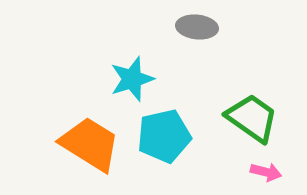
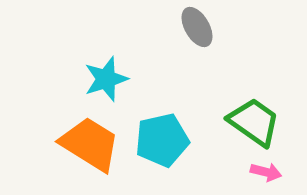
gray ellipse: rotated 54 degrees clockwise
cyan star: moved 26 px left
green trapezoid: moved 2 px right, 4 px down
cyan pentagon: moved 2 px left, 4 px down
